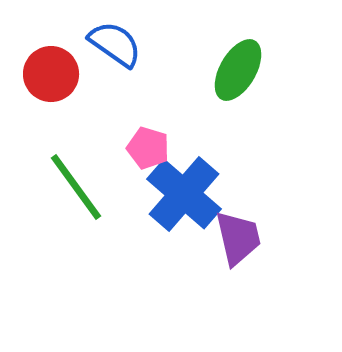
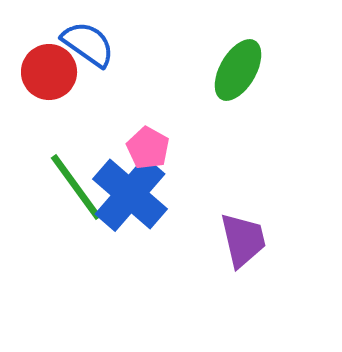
blue semicircle: moved 27 px left
red circle: moved 2 px left, 2 px up
pink pentagon: rotated 12 degrees clockwise
blue cross: moved 54 px left
purple trapezoid: moved 5 px right, 2 px down
